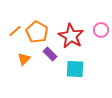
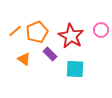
orange pentagon: rotated 20 degrees clockwise
orange triangle: rotated 40 degrees counterclockwise
